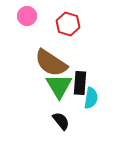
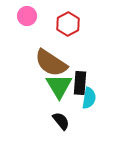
red hexagon: rotated 15 degrees clockwise
cyan semicircle: moved 2 px left
